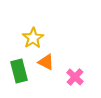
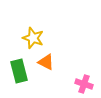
yellow star: rotated 20 degrees counterclockwise
pink cross: moved 9 px right, 7 px down; rotated 24 degrees counterclockwise
